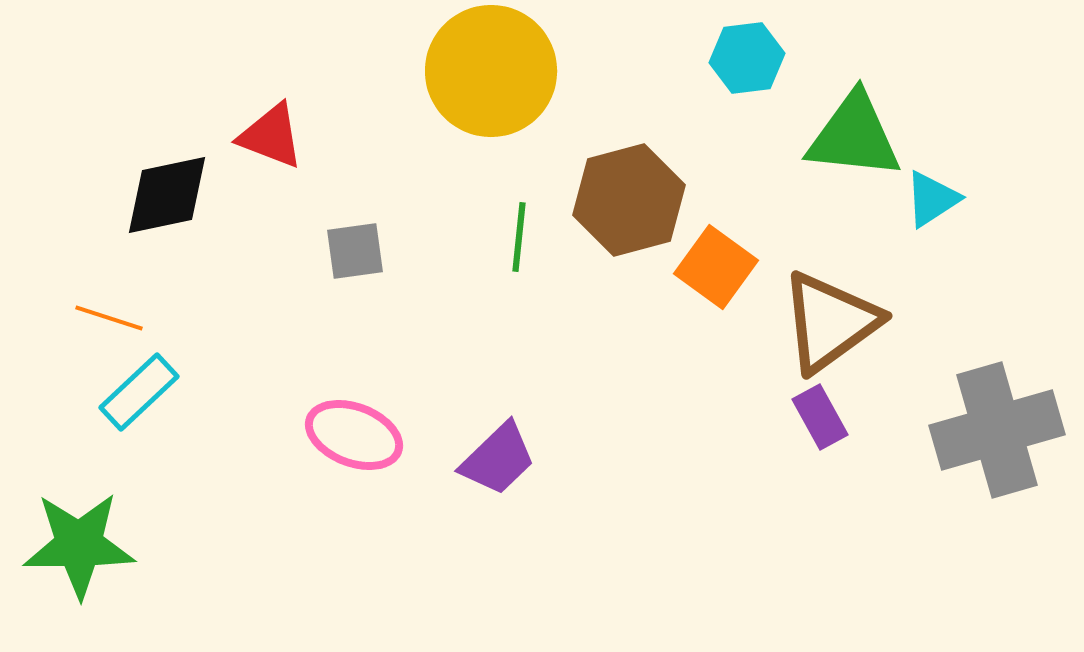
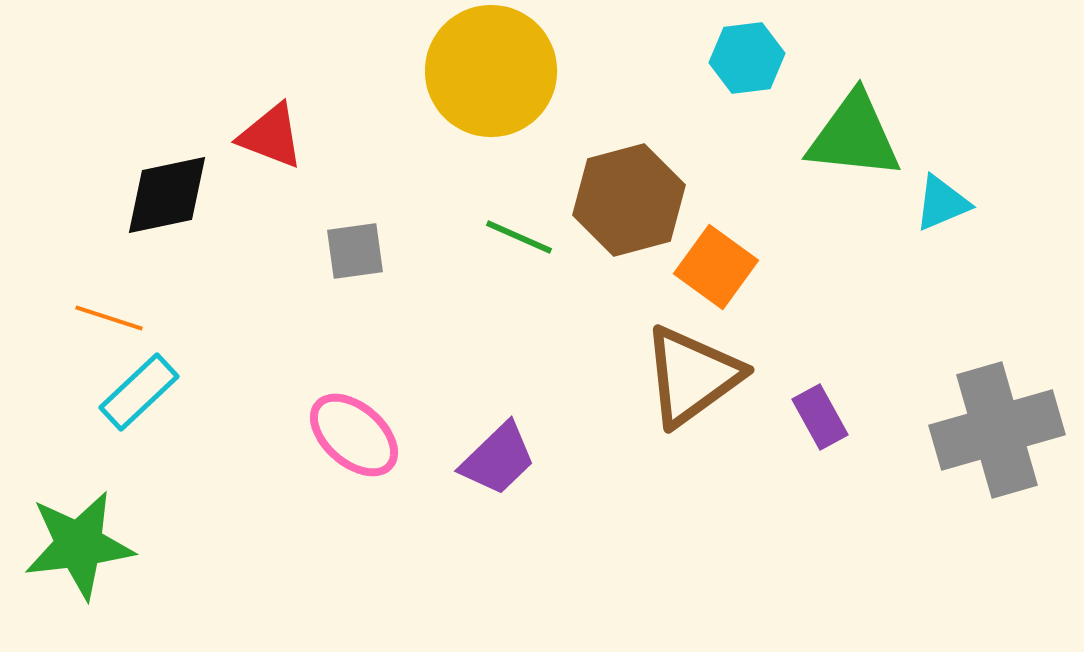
cyan triangle: moved 10 px right, 4 px down; rotated 10 degrees clockwise
green line: rotated 72 degrees counterclockwise
brown triangle: moved 138 px left, 54 px down
pink ellipse: rotated 20 degrees clockwise
green star: rotated 7 degrees counterclockwise
